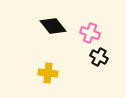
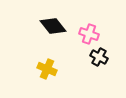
pink cross: moved 1 px left, 1 px down
yellow cross: moved 1 px left, 4 px up; rotated 18 degrees clockwise
